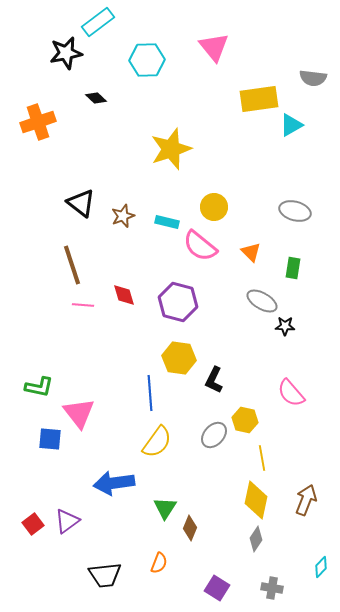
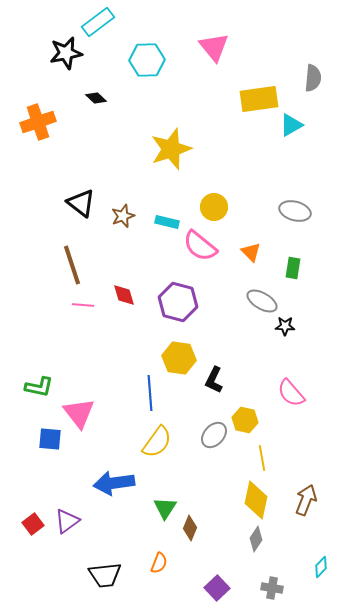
gray semicircle at (313, 78): rotated 92 degrees counterclockwise
purple square at (217, 588): rotated 15 degrees clockwise
